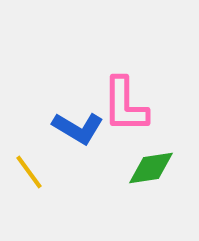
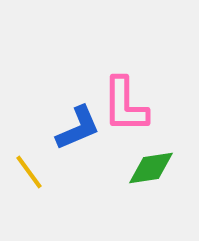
blue L-shape: rotated 54 degrees counterclockwise
